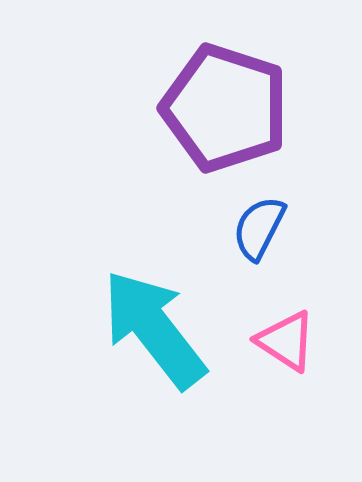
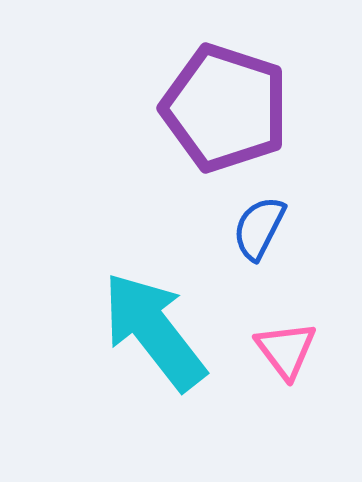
cyan arrow: moved 2 px down
pink triangle: moved 9 px down; rotated 20 degrees clockwise
